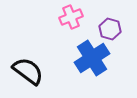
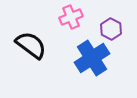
purple hexagon: moved 1 px right; rotated 10 degrees clockwise
black semicircle: moved 3 px right, 26 px up
